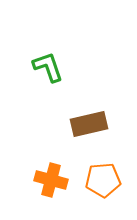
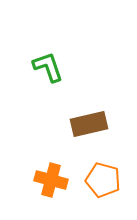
orange pentagon: rotated 20 degrees clockwise
